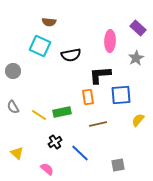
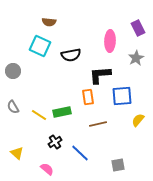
purple rectangle: rotated 21 degrees clockwise
blue square: moved 1 px right, 1 px down
